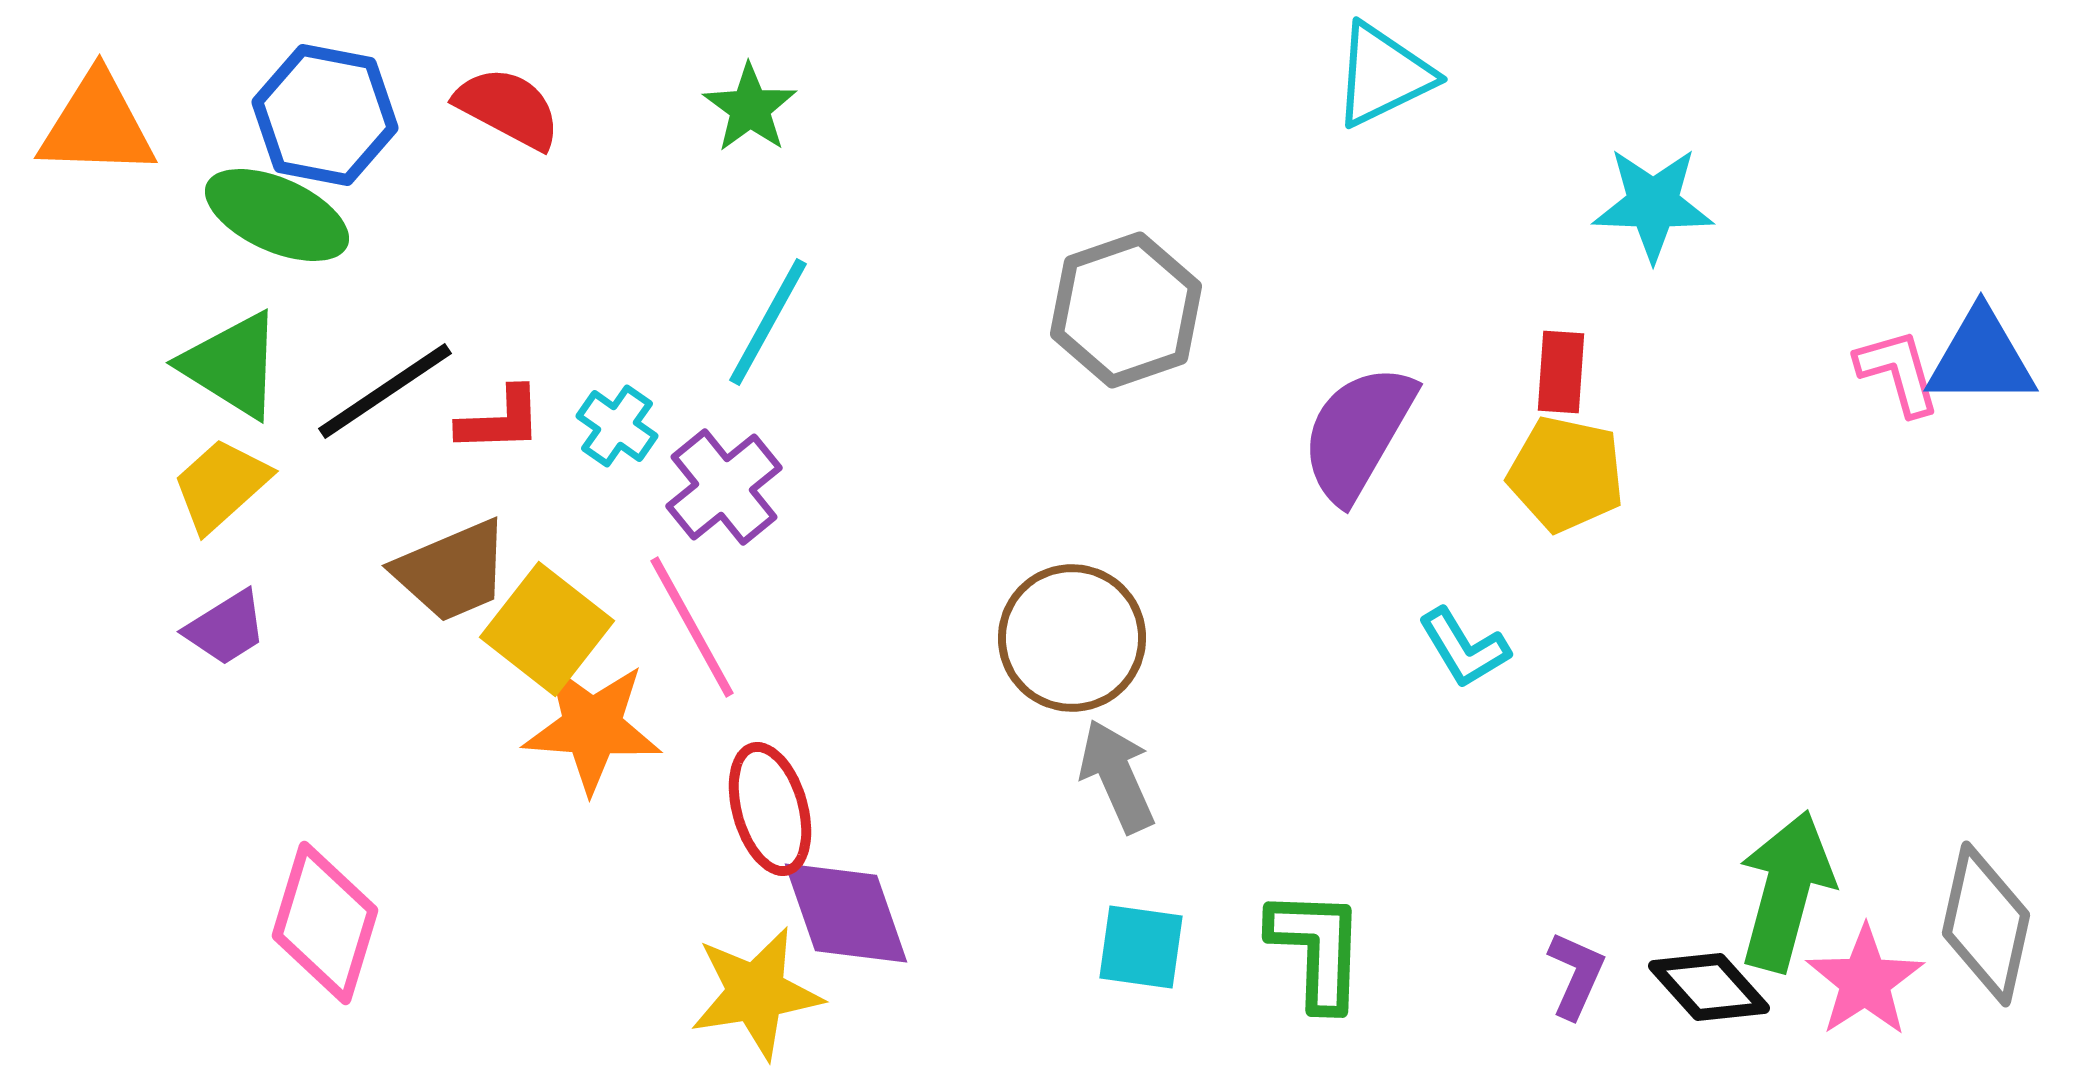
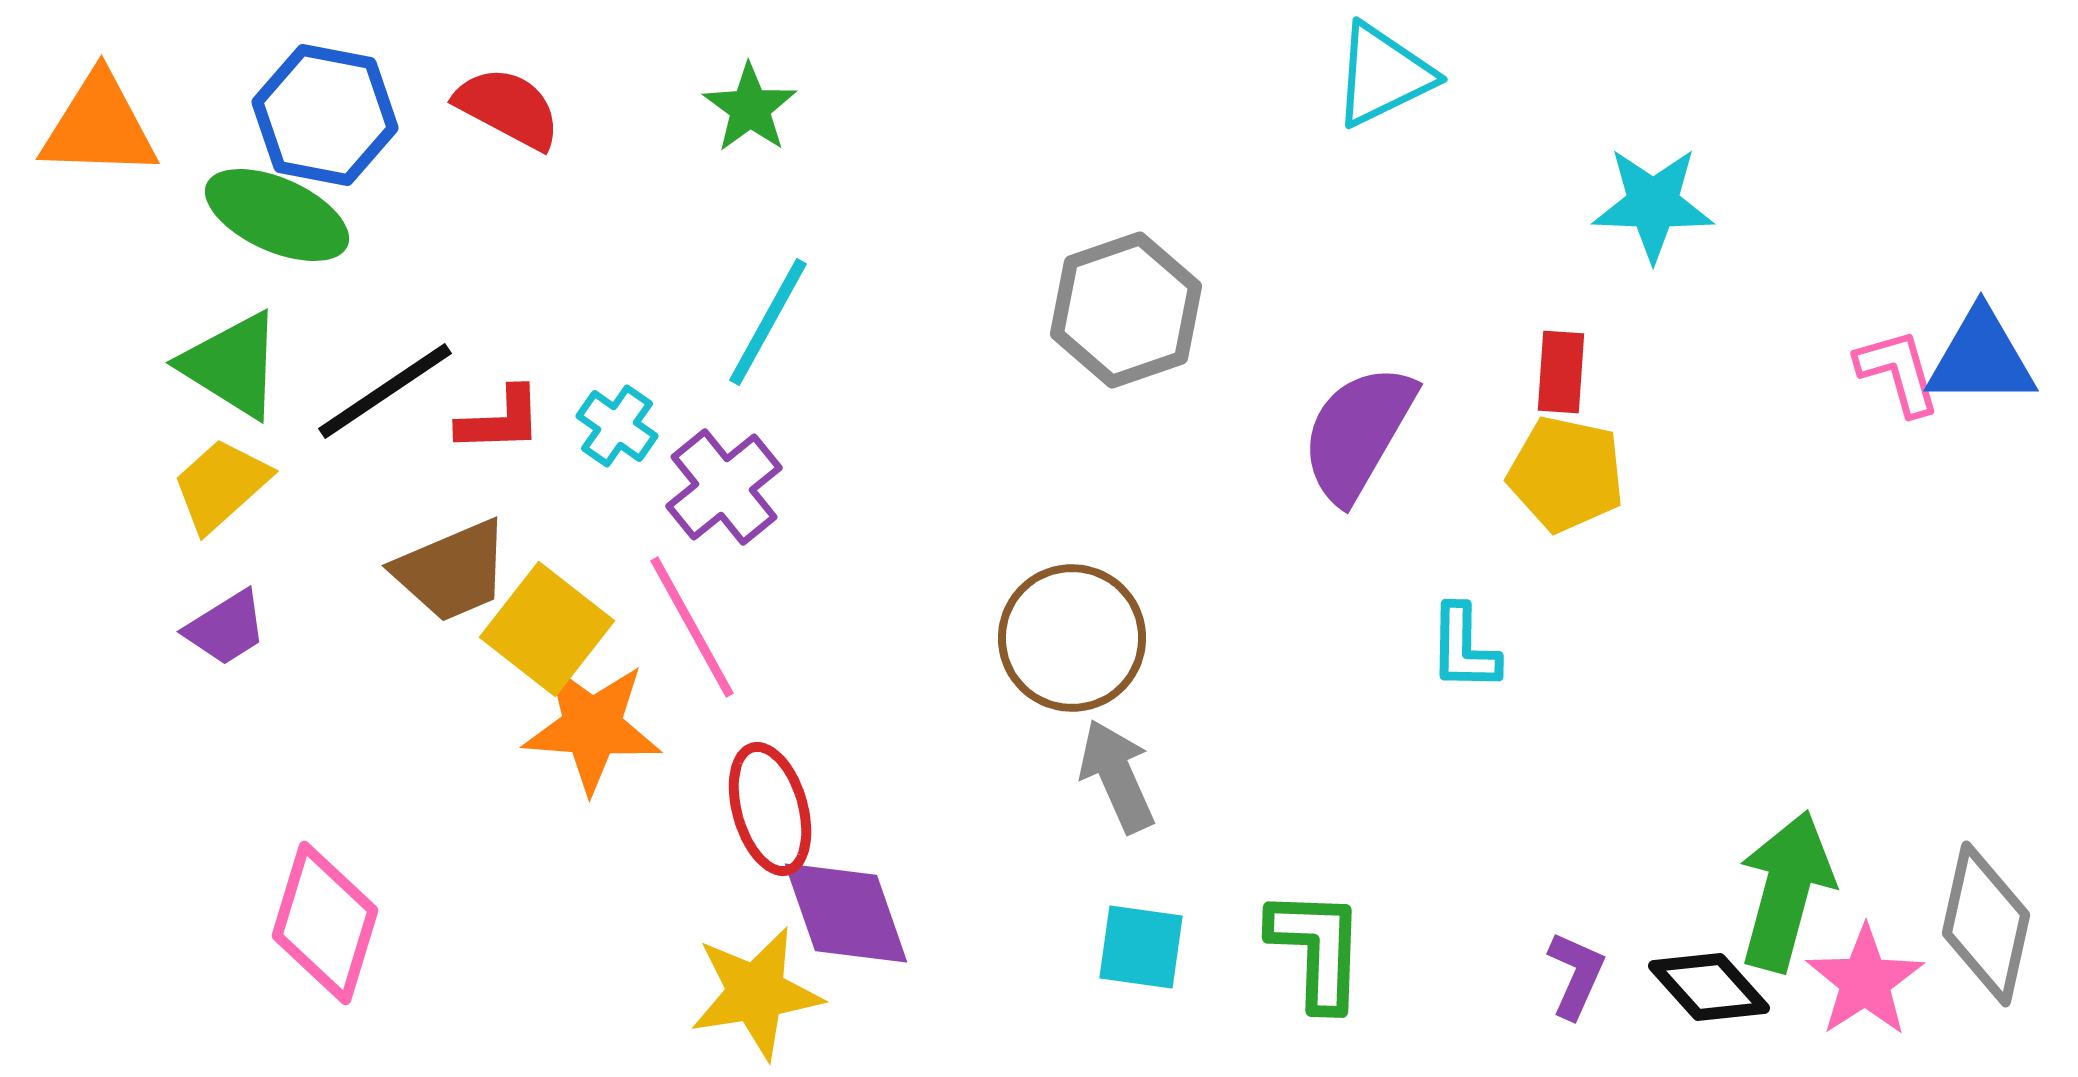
orange triangle: moved 2 px right, 1 px down
cyan L-shape: rotated 32 degrees clockwise
